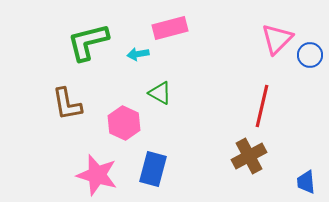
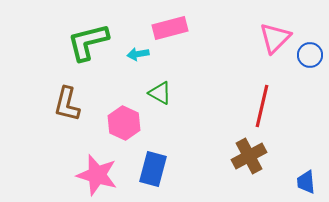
pink triangle: moved 2 px left, 1 px up
brown L-shape: rotated 24 degrees clockwise
